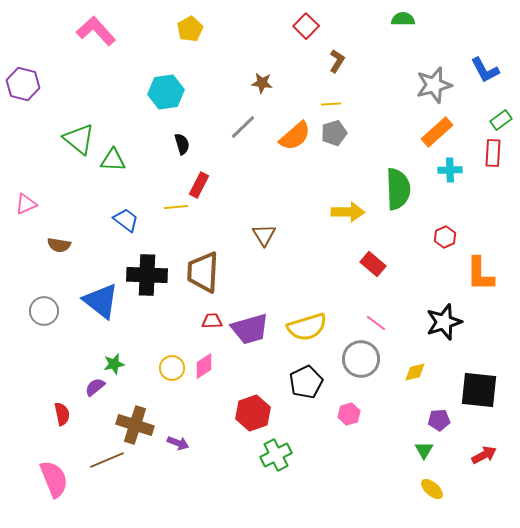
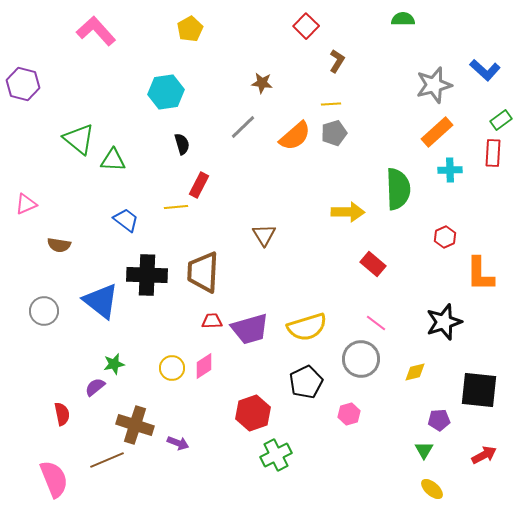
blue L-shape at (485, 70): rotated 20 degrees counterclockwise
